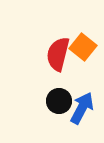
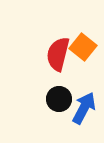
black circle: moved 2 px up
blue arrow: moved 2 px right
